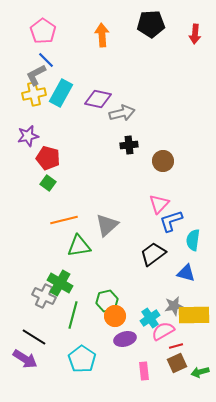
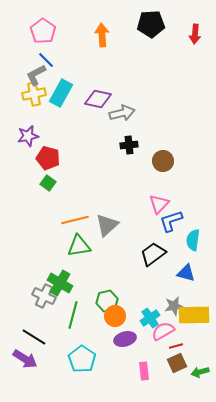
orange line: moved 11 px right
